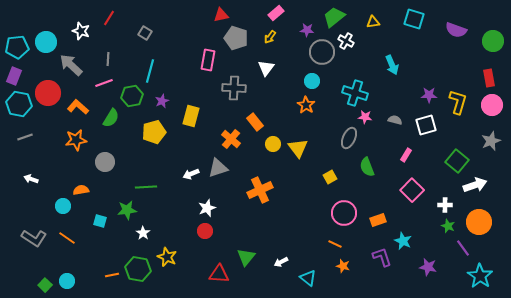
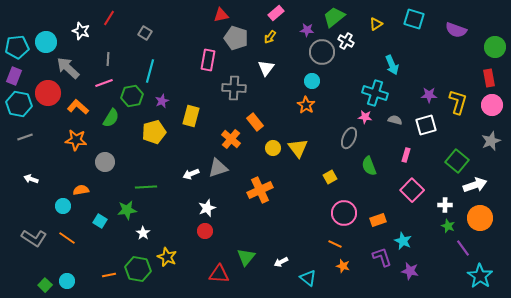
yellow triangle at (373, 22): moved 3 px right, 2 px down; rotated 24 degrees counterclockwise
green circle at (493, 41): moved 2 px right, 6 px down
gray arrow at (71, 65): moved 3 px left, 3 px down
cyan cross at (355, 93): moved 20 px right
orange star at (76, 140): rotated 15 degrees clockwise
yellow circle at (273, 144): moved 4 px down
pink rectangle at (406, 155): rotated 16 degrees counterclockwise
green semicircle at (367, 167): moved 2 px right, 1 px up
cyan square at (100, 221): rotated 16 degrees clockwise
orange circle at (479, 222): moved 1 px right, 4 px up
purple star at (428, 267): moved 18 px left, 4 px down
orange line at (112, 275): moved 3 px left
